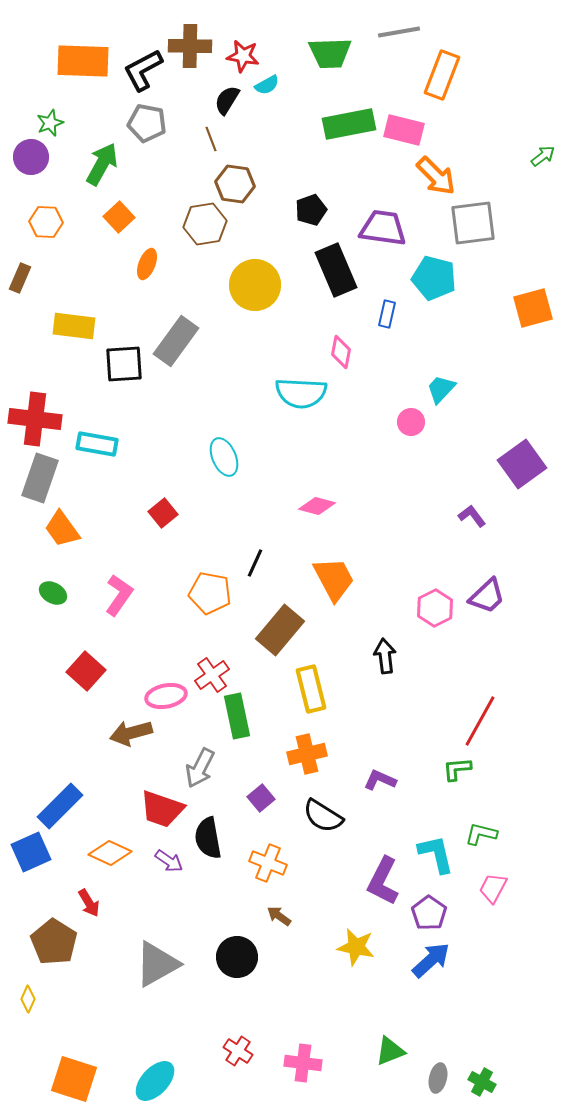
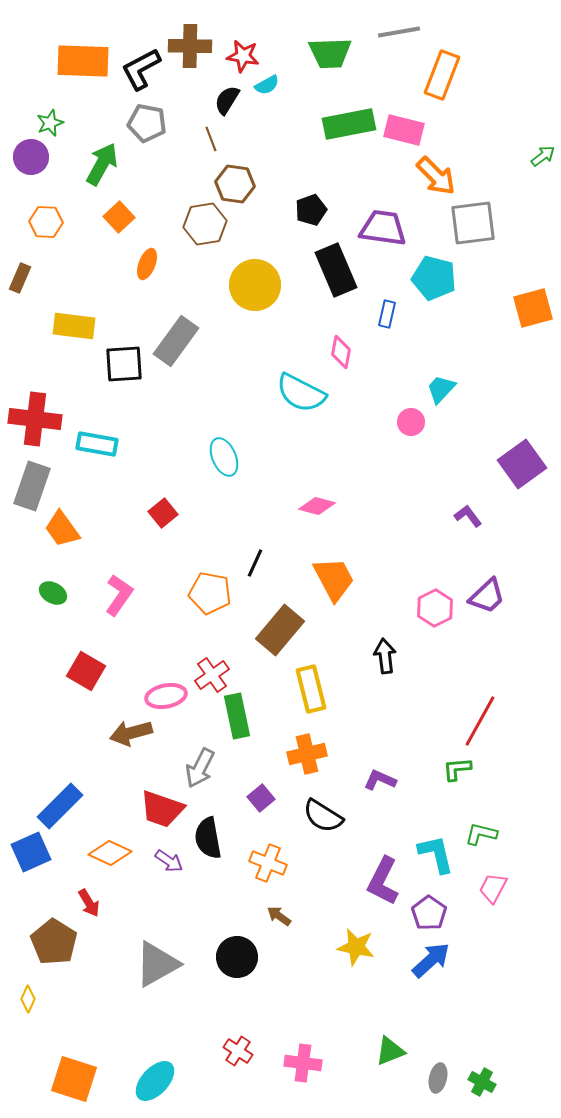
black L-shape at (143, 70): moved 2 px left, 1 px up
cyan semicircle at (301, 393): rotated 24 degrees clockwise
gray rectangle at (40, 478): moved 8 px left, 8 px down
purple L-shape at (472, 516): moved 4 px left
red square at (86, 671): rotated 12 degrees counterclockwise
